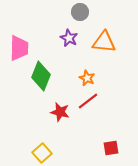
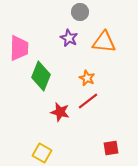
yellow square: rotated 18 degrees counterclockwise
